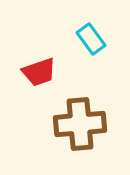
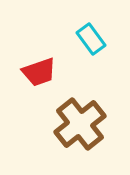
brown cross: rotated 33 degrees counterclockwise
